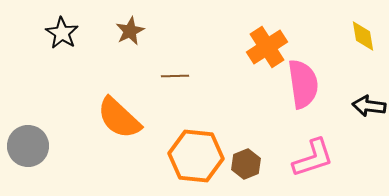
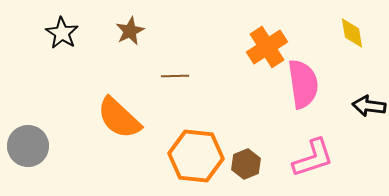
yellow diamond: moved 11 px left, 3 px up
